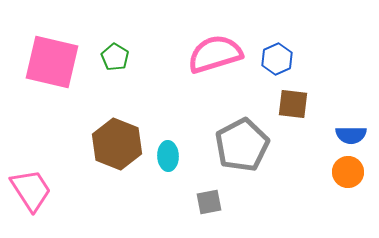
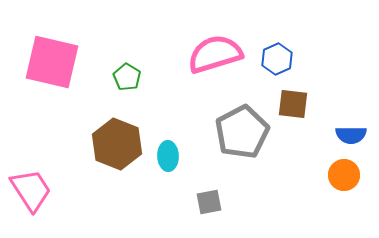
green pentagon: moved 12 px right, 20 px down
gray pentagon: moved 13 px up
orange circle: moved 4 px left, 3 px down
